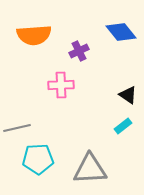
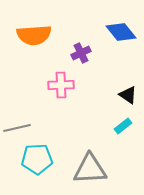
purple cross: moved 2 px right, 2 px down
cyan pentagon: moved 1 px left
